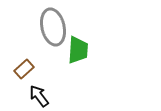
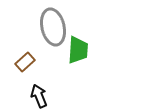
brown rectangle: moved 1 px right, 7 px up
black arrow: rotated 15 degrees clockwise
